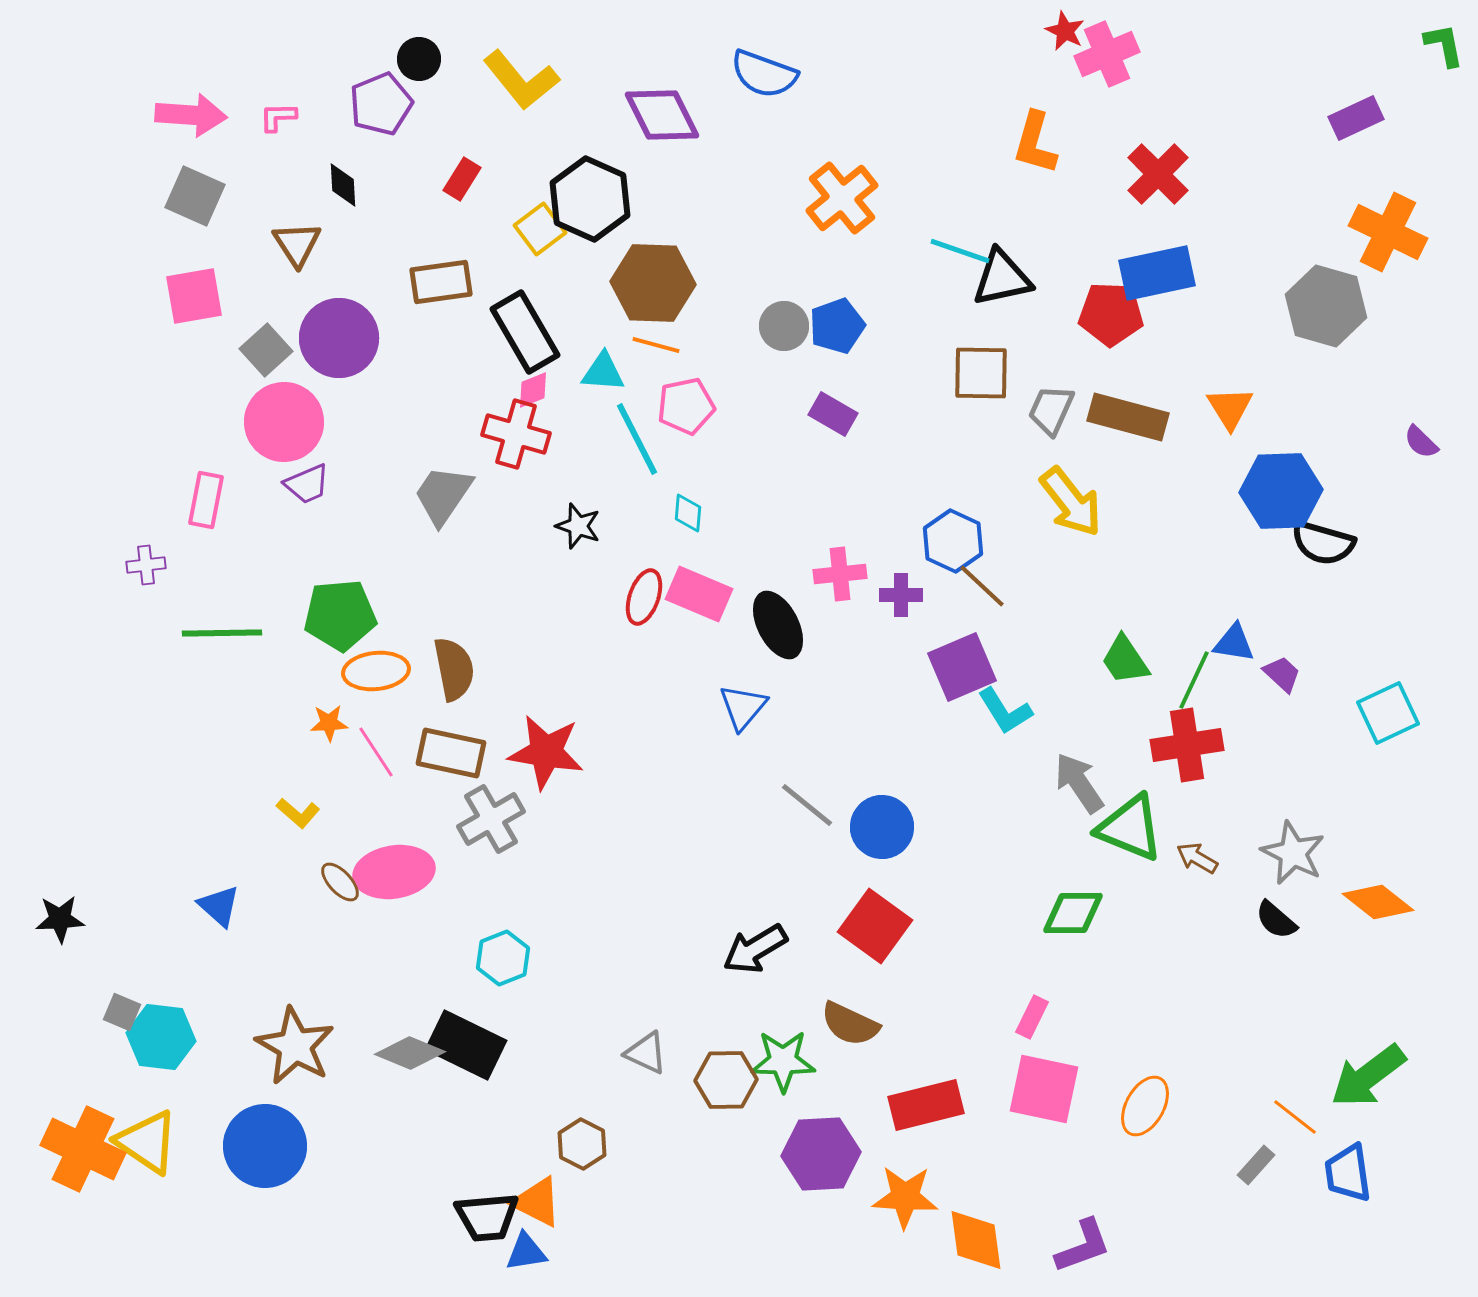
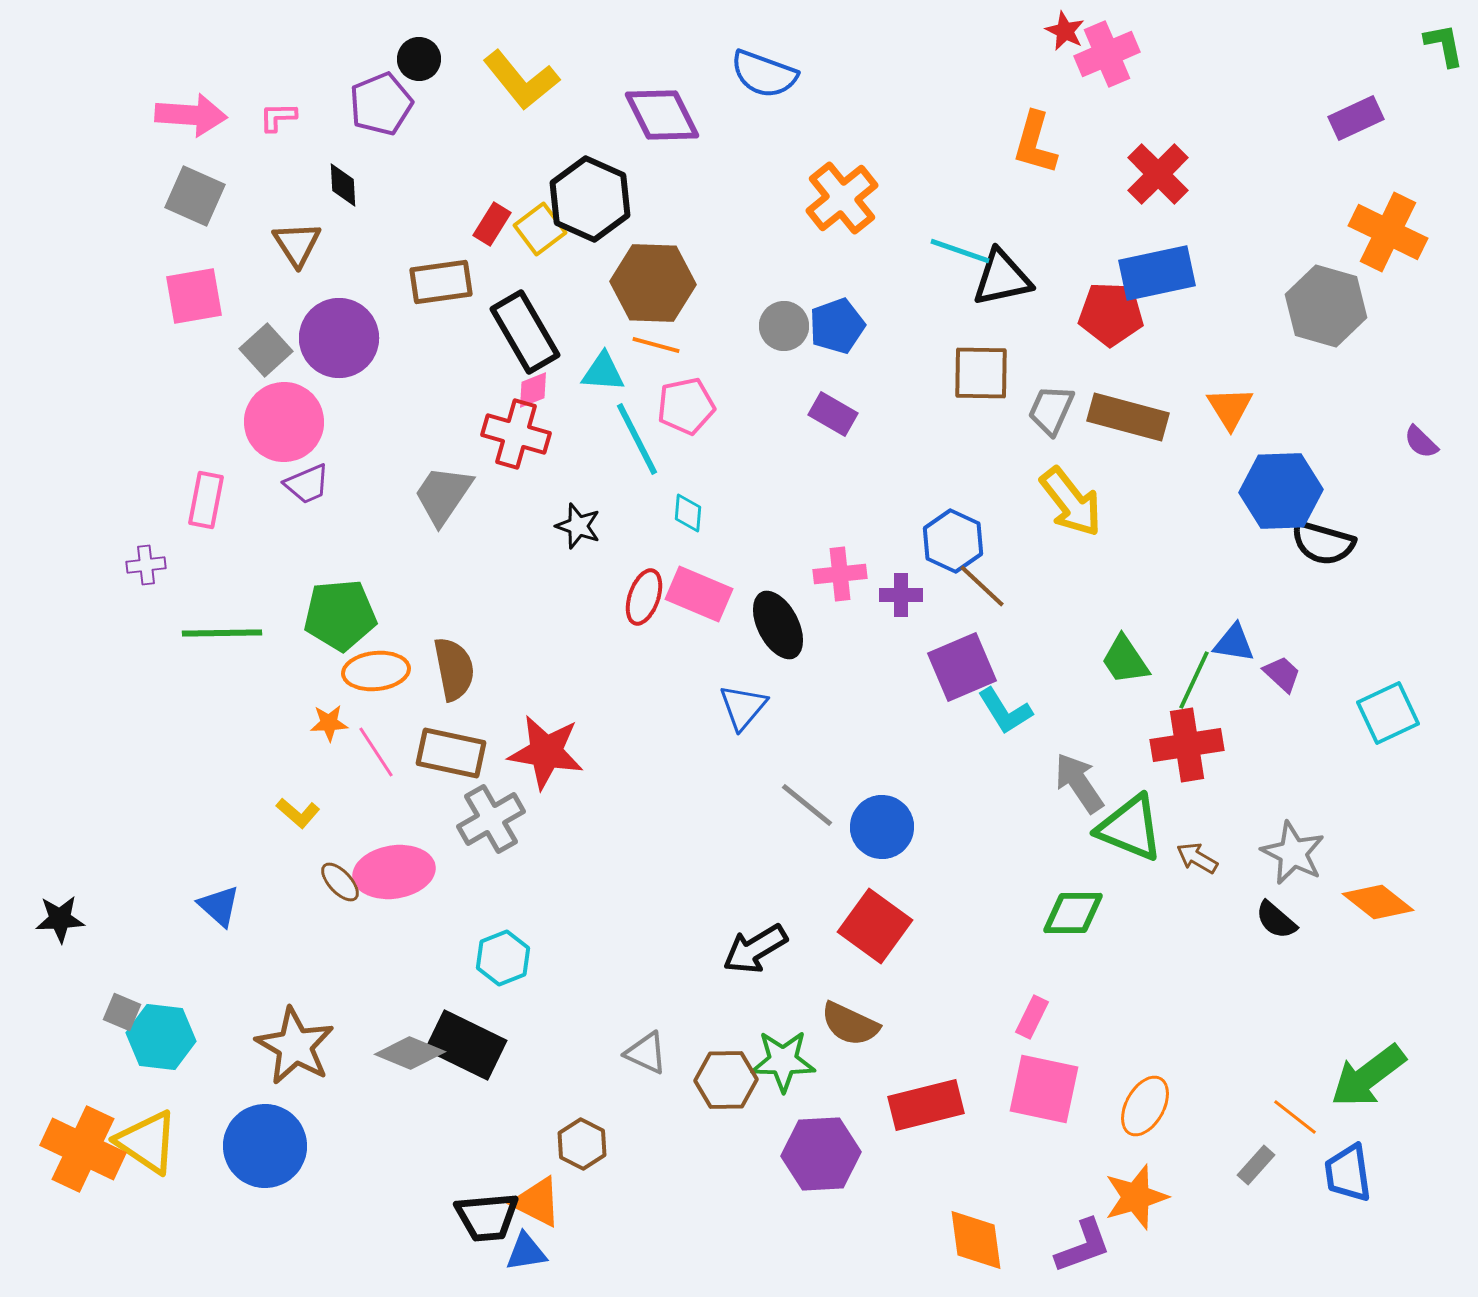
red rectangle at (462, 179): moved 30 px right, 45 px down
orange star at (905, 1197): moved 231 px right; rotated 20 degrees counterclockwise
